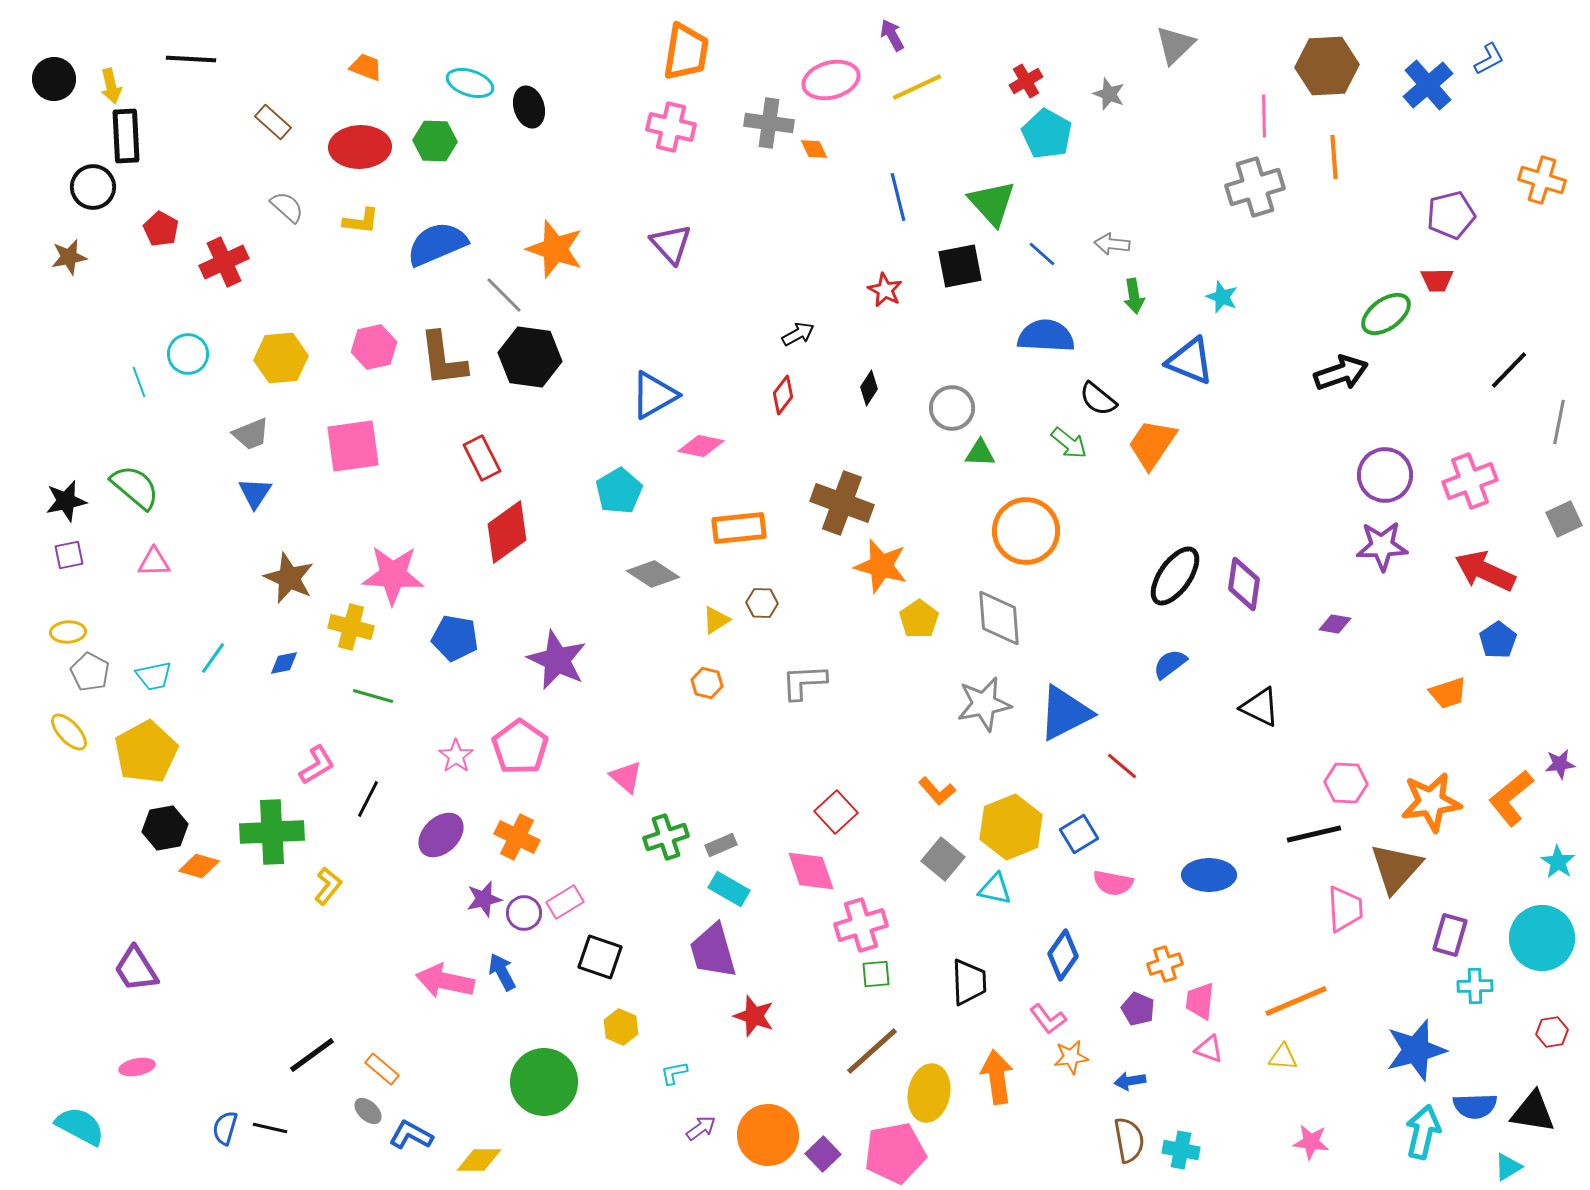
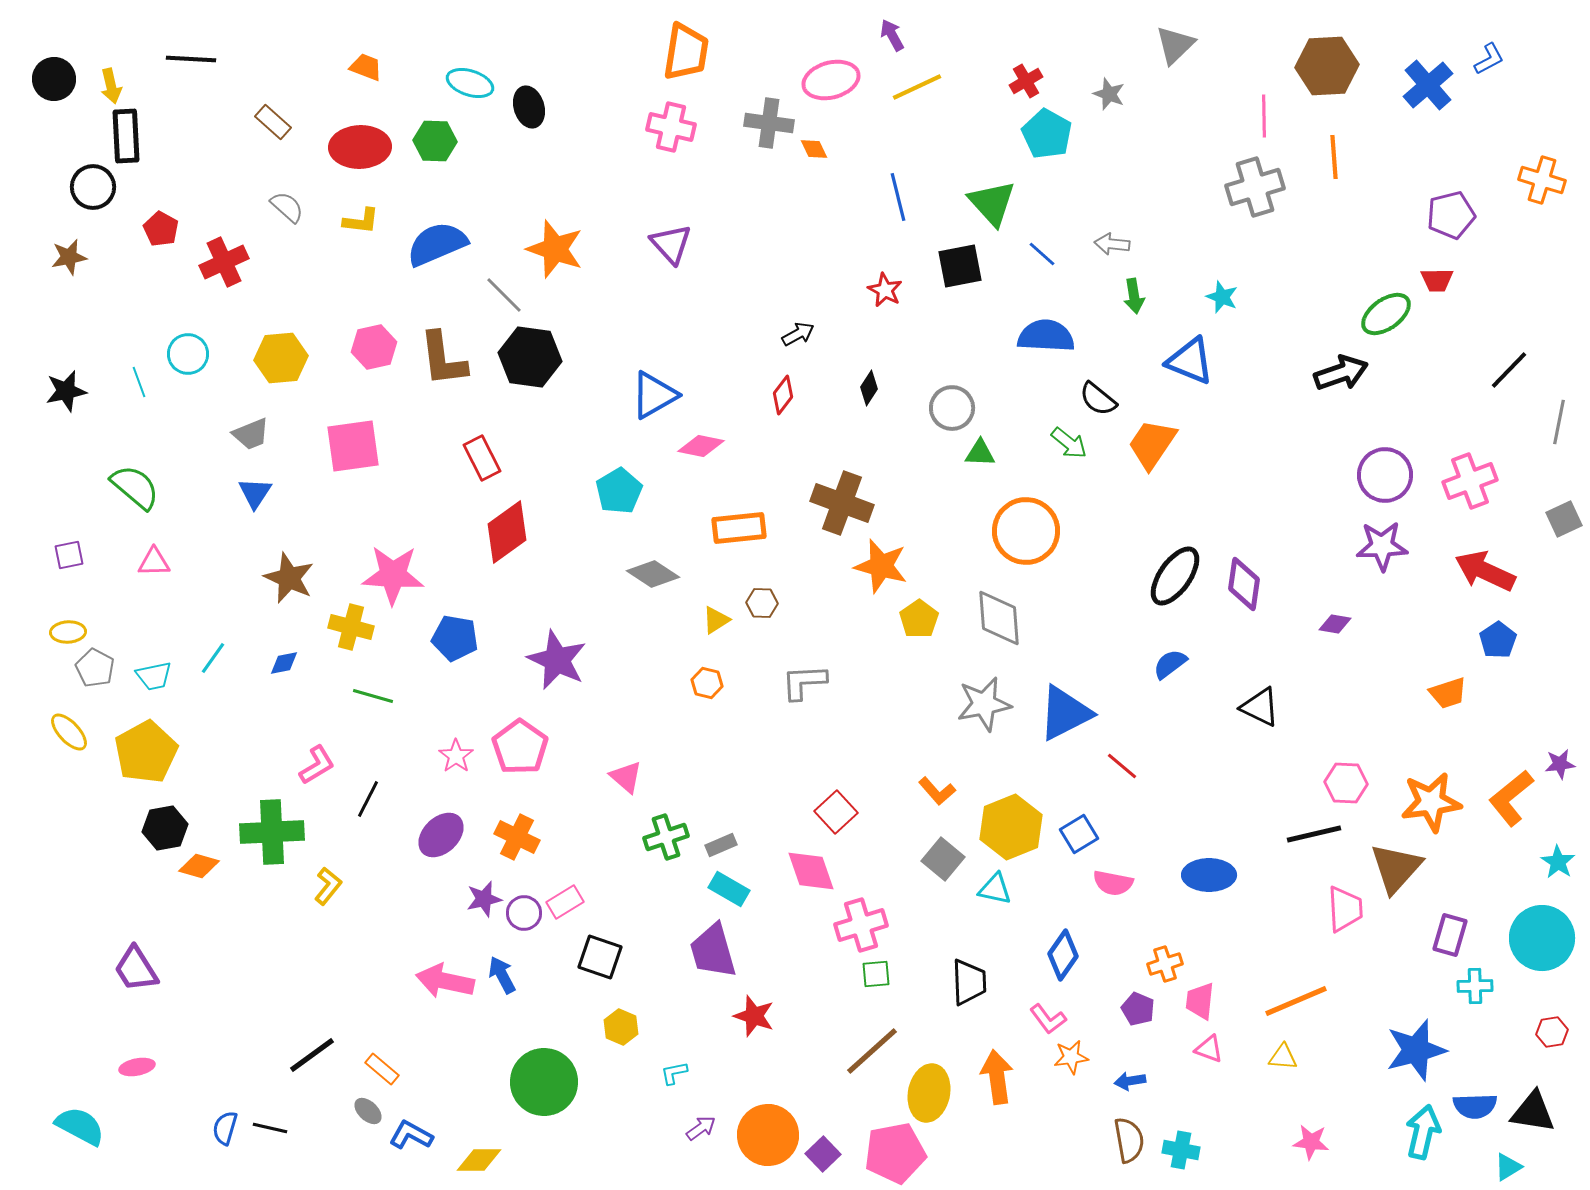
black star at (66, 501): moved 110 px up
gray pentagon at (90, 672): moved 5 px right, 4 px up
blue arrow at (502, 972): moved 3 px down
